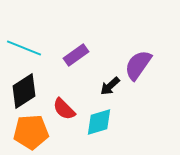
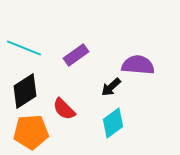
purple semicircle: rotated 60 degrees clockwise
black arrow: moved 1 px right, 1 px down
black diamond: moved 1 px right
cyan diamond: moved 14 px right, 1 px down; rotated 20 degrees counterclockwise
